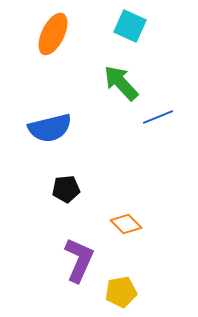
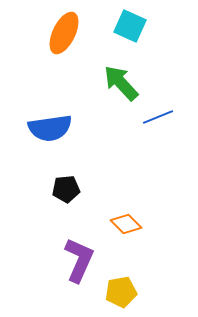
orange ellipse: moved 11 px right, 1 px up
blue semicircle: rotated 6 degrees clockwise
